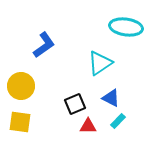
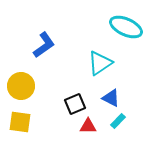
cyan ellipse: rotated 16 degrees clockwise
